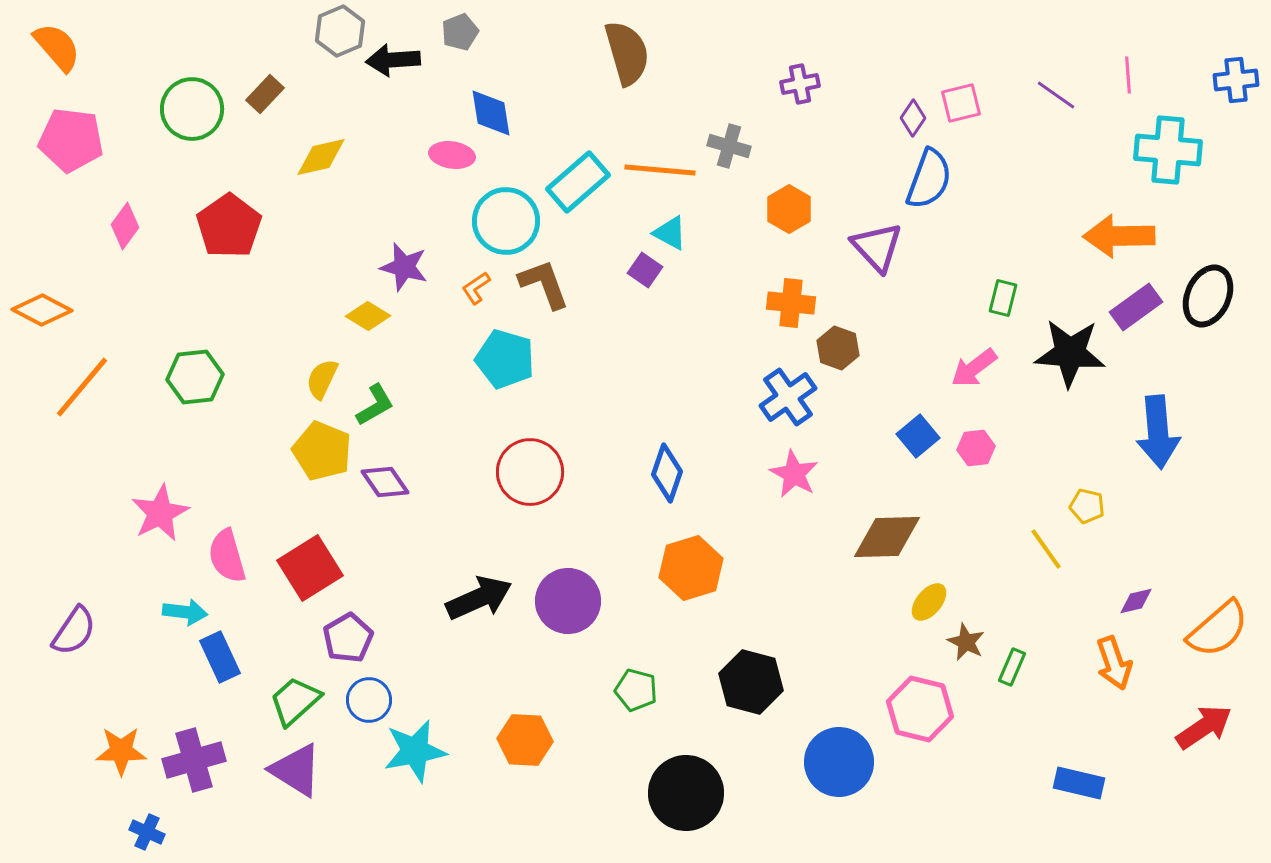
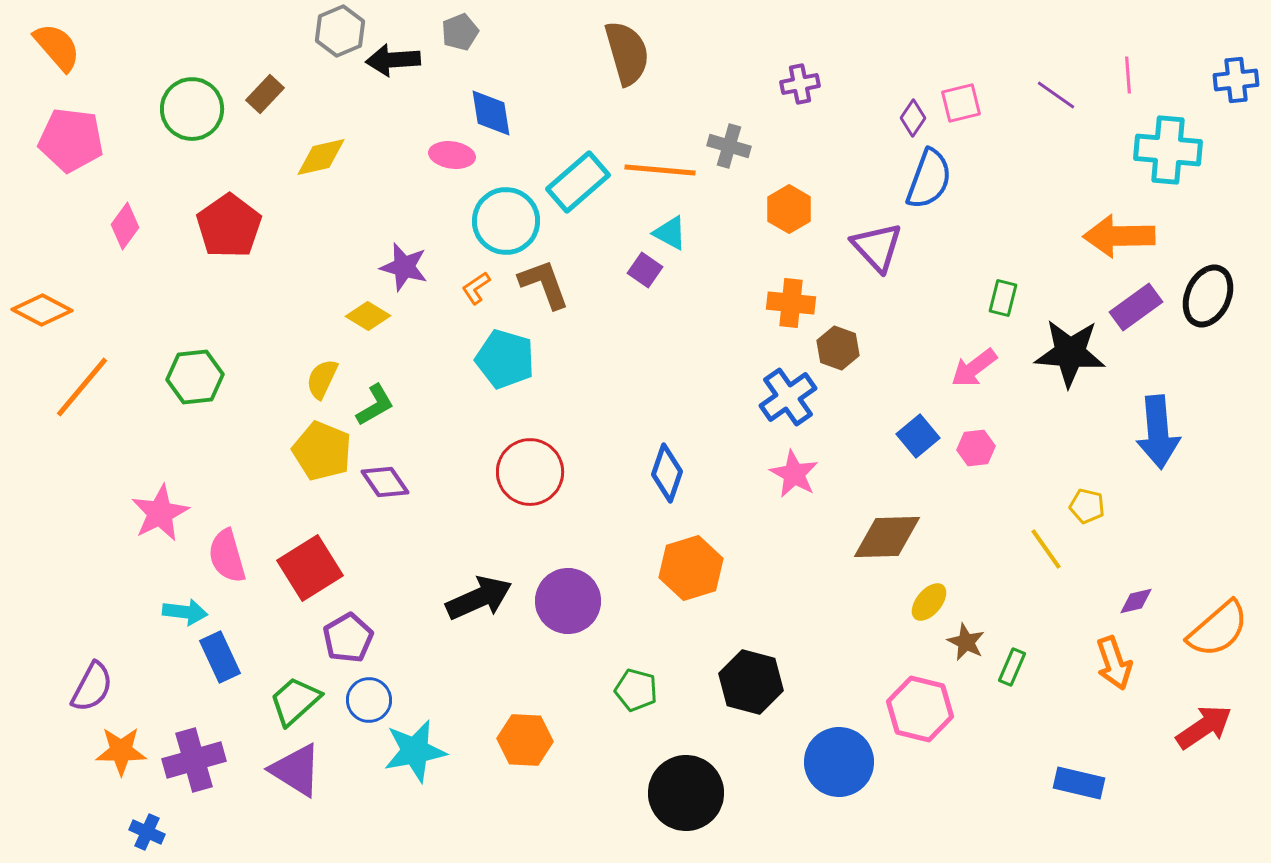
purple semicircle at (74, 631): moved 18 px right, 56 px down; rotated 6 degrees counterclockwise
